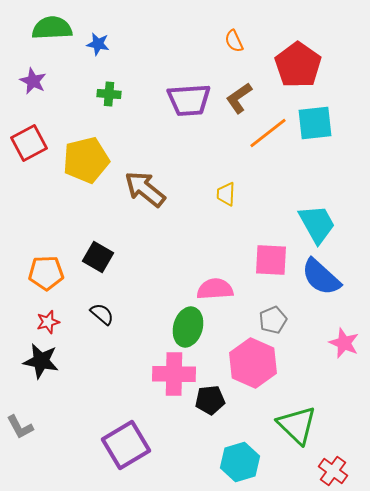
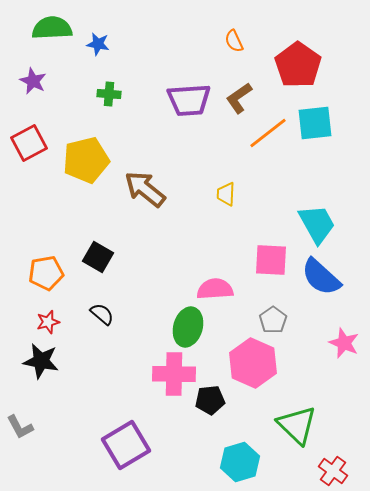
orange pentagon: rotated 8 degrees counterclockwise
gray pentagon: rotated 12 degrees counterclockwise
